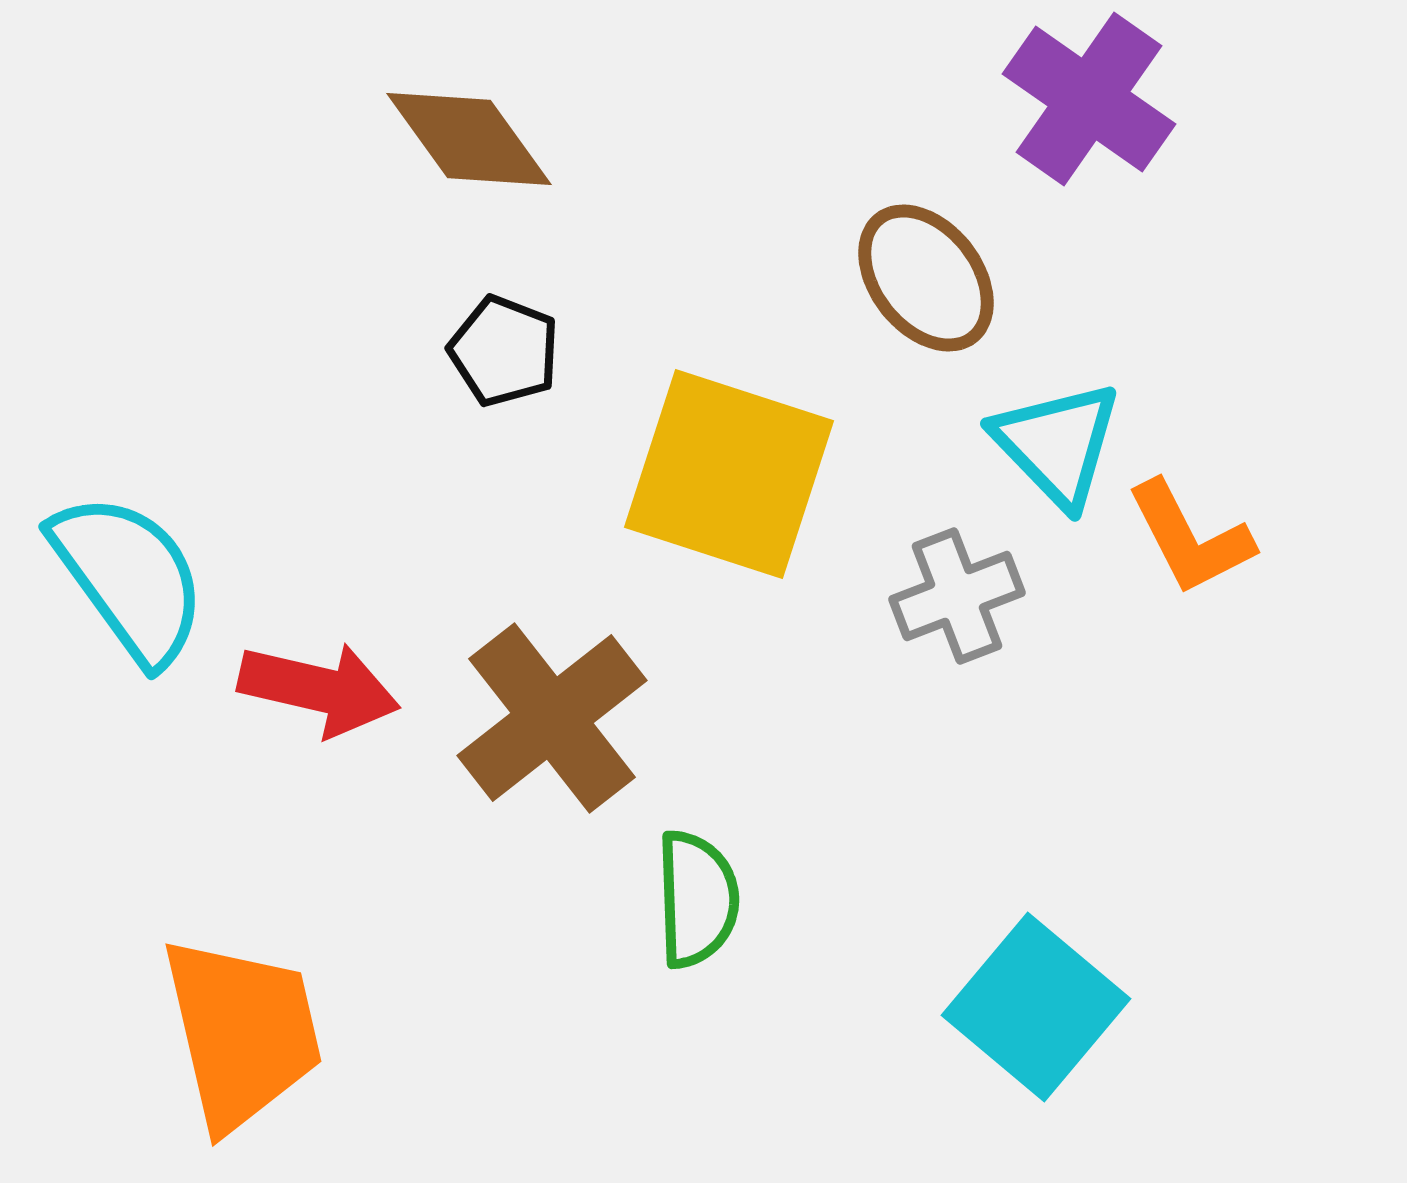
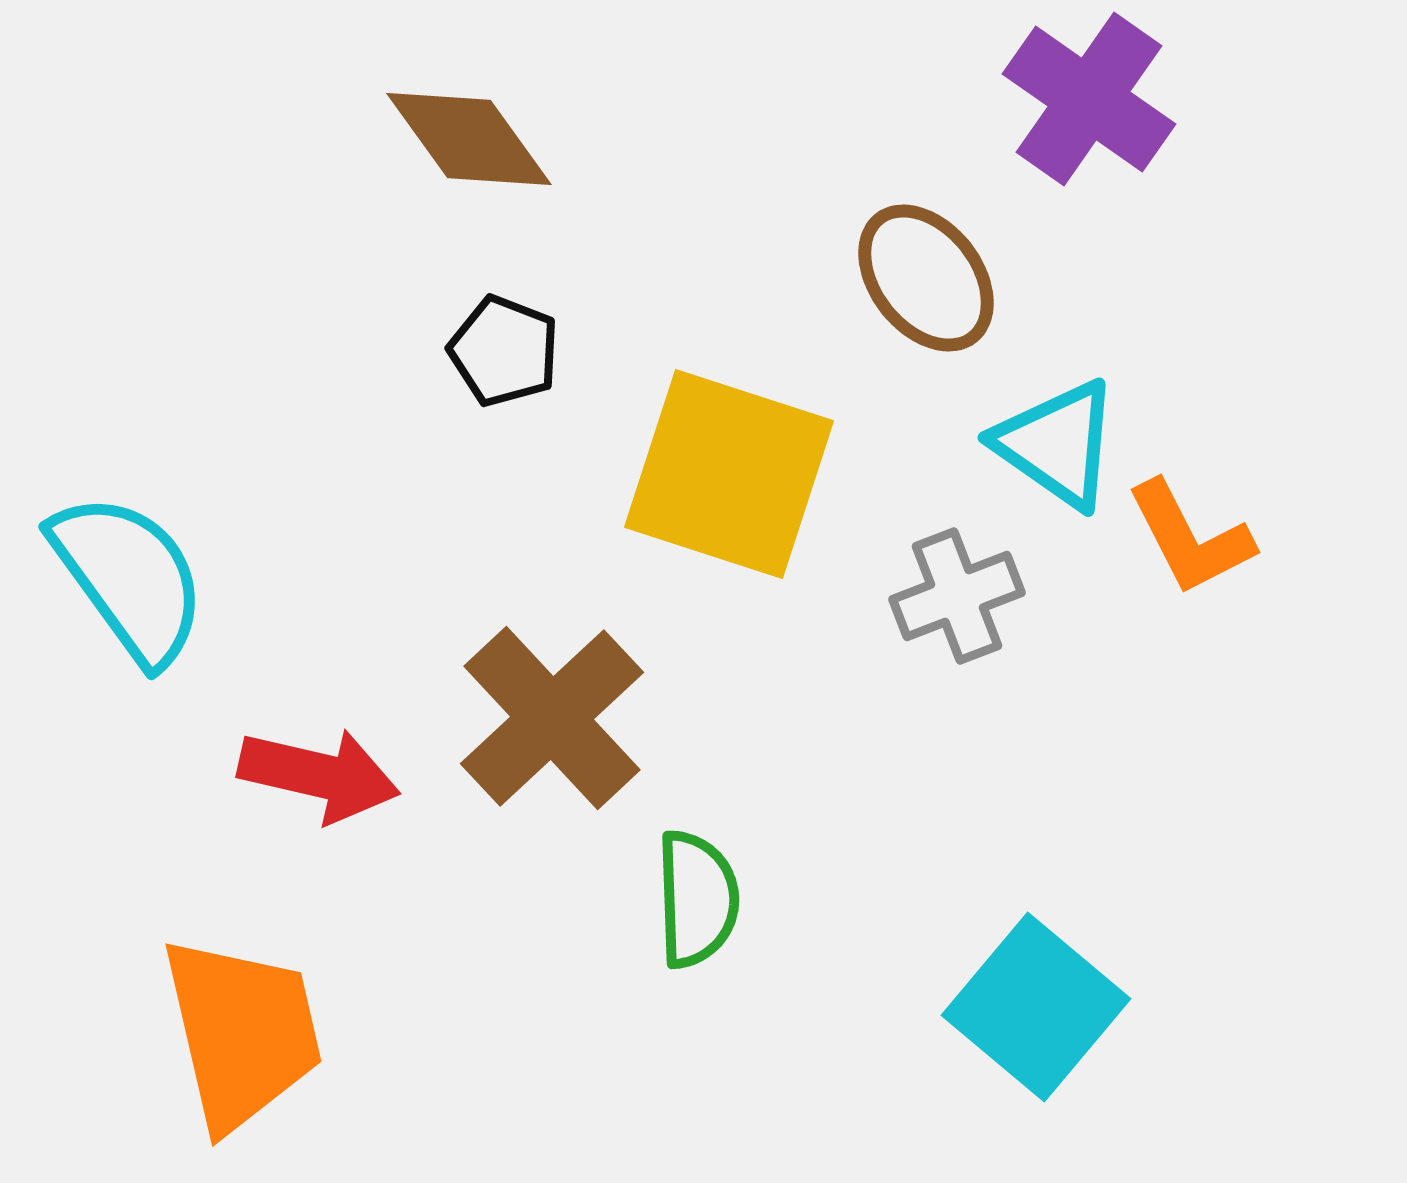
cyan triangle: rotated 11 degrees counterclockwise
red arrow: moved 86 px down
brown cross: rotated 5 degrees counterclockwise
